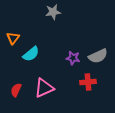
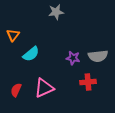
gray star: moved 3 px right
orange triangle: moved 3 px up
gray semicircle: rotated 18 degrees clockwise
